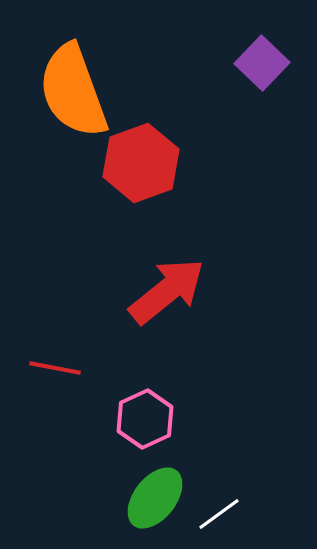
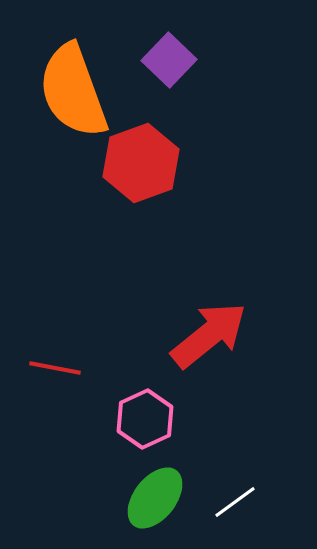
purple square: moved 93 px left, 3 px up
red arrow: moved 42 px right, 44 px down
white line: moved 16 px right, 12 px up
